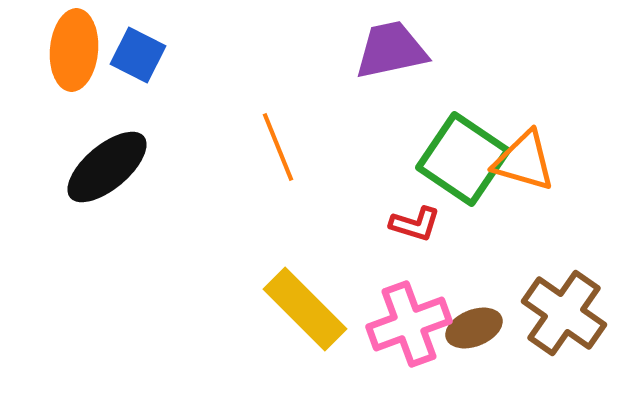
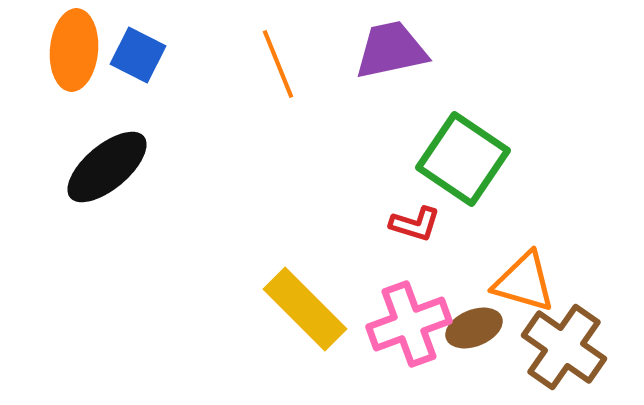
orange line: moved 83 px up
orange triangle: moved 121 px down
brown cross: moved 34 px down
